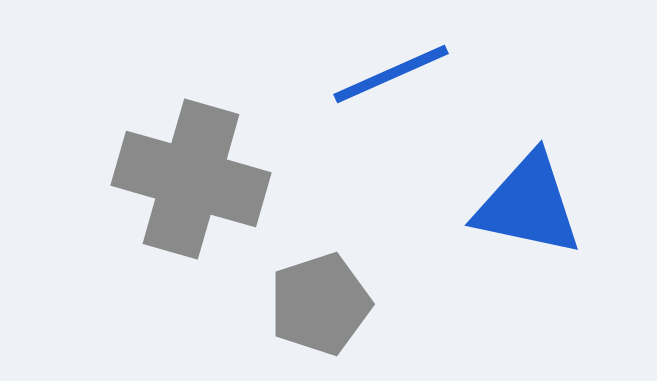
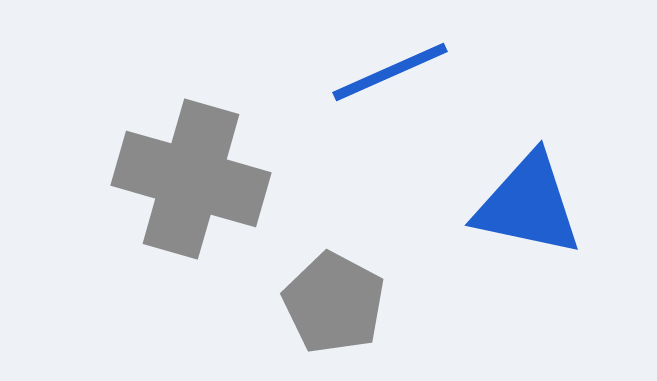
blue line: moved 1 px left, 2 px up
gray pentagon: moved 14 px right, 1 px up; rotated 26 degrees counterclockwise
